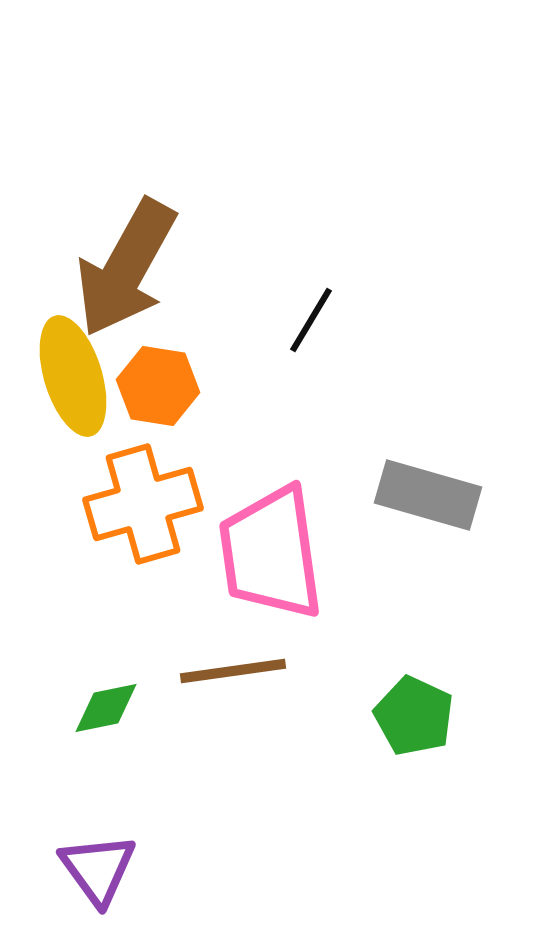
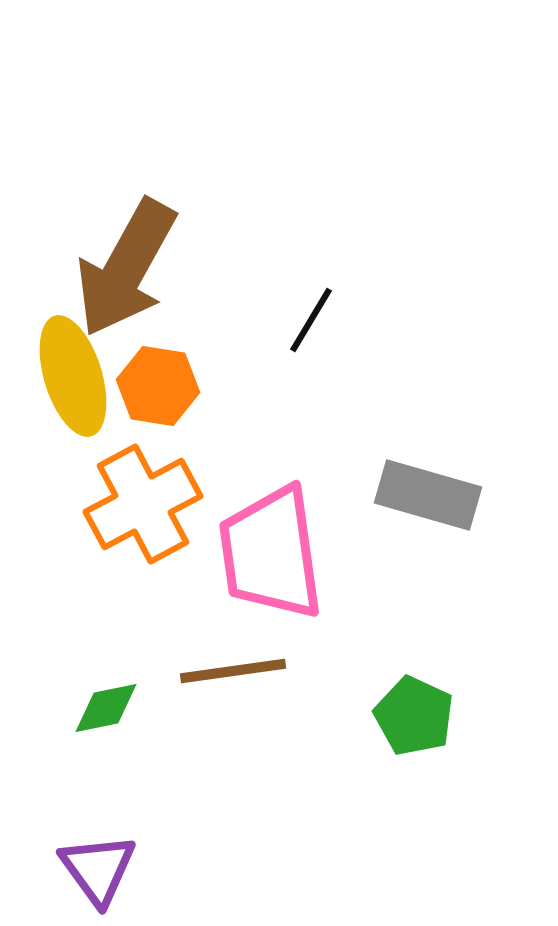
orange cross: rotated 12 degrees counterclockwise
